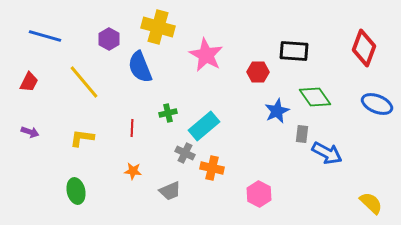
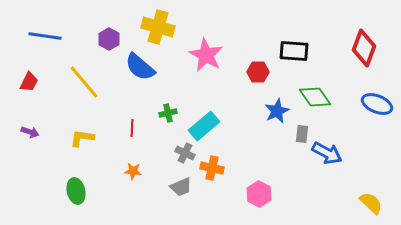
blue line: rotated 8 degrees counterclockwise
blue semicircle: rotated 28 degrees counterclockwise
gray trapezoid: moved 11 px right, 4 px up
